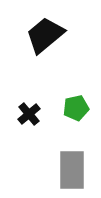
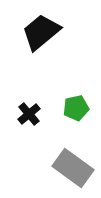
black trapezoid: moved 4 px left, 3 px up
gray rectangle: moved 1 px right, 2 px up; rotated 54 degrees counterclockwise
